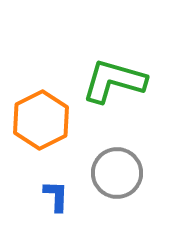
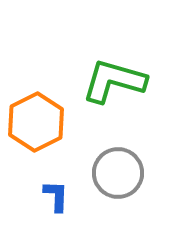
orange hexagon: moved 5 px left, 2 px down
gray circle: moved 1 px right
